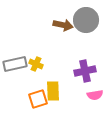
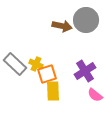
brown arrow: moved 1 px left, 1 px down
gray rectangle: rotated 55 degrees clockwise
purple cross: rotated 20 degrees counterclockwise
pink semicircle: rotated 49 degrees clockwise
orange square: moved 9 px right, 25 px up
